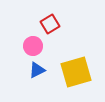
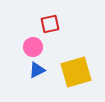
red square: rotated 18 degrees clockwise
pink circle: moved 1 px down
